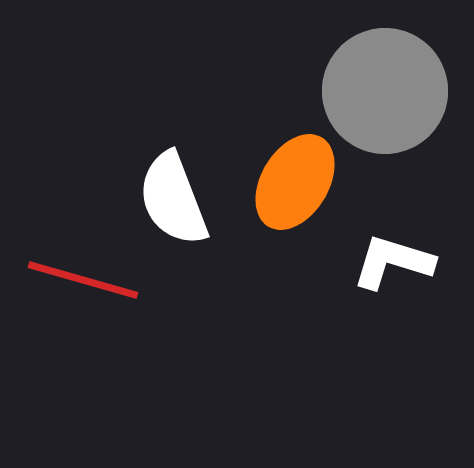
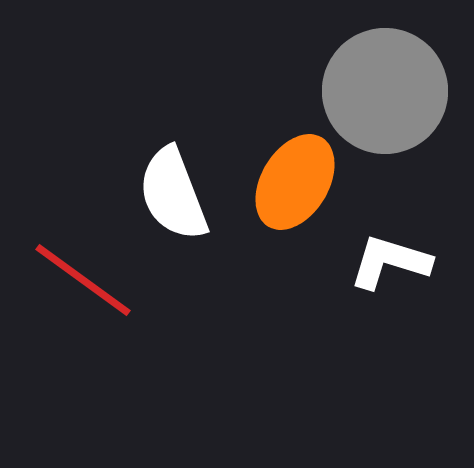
white semicircle: moved 5 px up
white L-shape: moved 3 px left
red line: rotated 20 degrees clockwise
